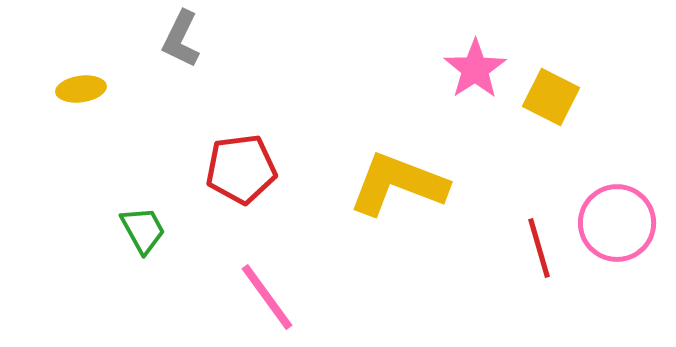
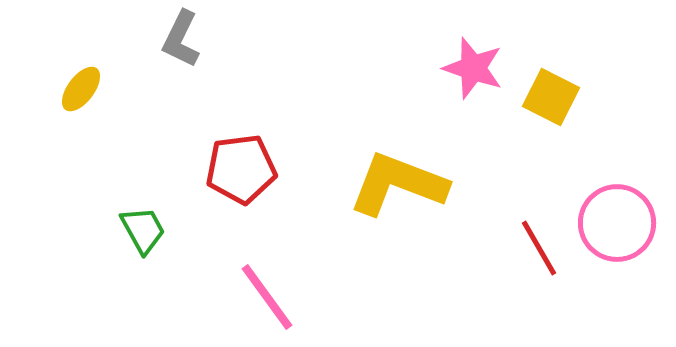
pink star: moved 2 px left, 1 px up; rotated 20 degrees counterclockwise
yellow ellipse: rotated 45 degrees counterclockwise
red line: rotated 14 degrees counterclockwise
